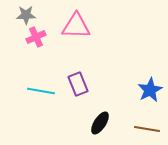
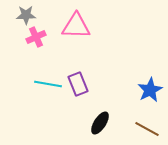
cyan line: moved 7 px right, 7 px up
brown line: rotated 20 degrees clockwise
